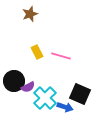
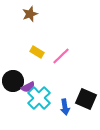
yellow rectangle: rotated 32 degrees counterclockwise
pink line: rotated 60 degrees counterclockwise
black circle: moved 1 px left
black square: moved 6 px right, 5 px down
cyan cross: moved 6 px left
blue arrow: rotated 63 degrees clockwise
